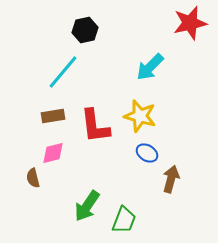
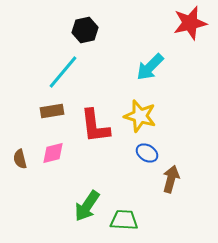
brown rectangle: moved 1 px left, 5 px up
brown semicircle: moved 13 px left, 19 px up
green trapezoid: rotated 108 degrees counterclockwise
